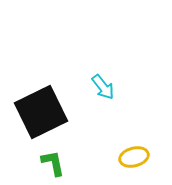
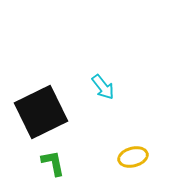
yellow ellipse: moved 1 px left
